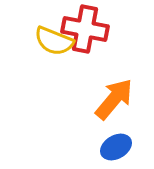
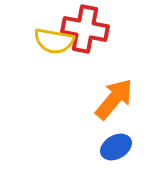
yellow semicircle: rotated 12 degrees counterclockwise
